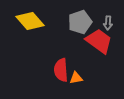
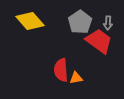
gray pentagon: rotated 15 degrees counterclockwise
